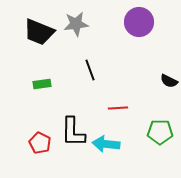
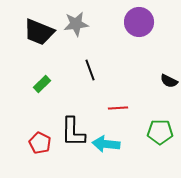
green rectangle: rotated 36 degrees counterclockwise
